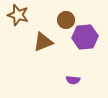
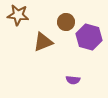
brown star: rotated 10 degrees counterclockwise
brown circle: moved 2 px down
purple hexagon: moved 4 px right; rotated 20 degrees clockwise
